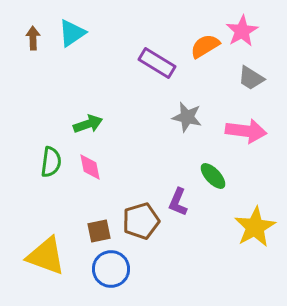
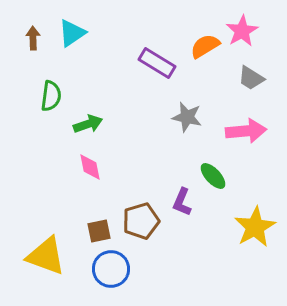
pink arrow: rotated 12 degrees counterclockwise
green semicircle: moved 66 px up
purple L-shape: moved 4 px right
